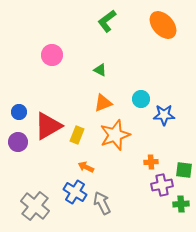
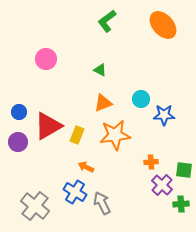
pink circle: moved 6 px left, 4 px down
orange star: rotated 12 degrees clockwise
purple cross: rotated 35 degrees counterclockwise
